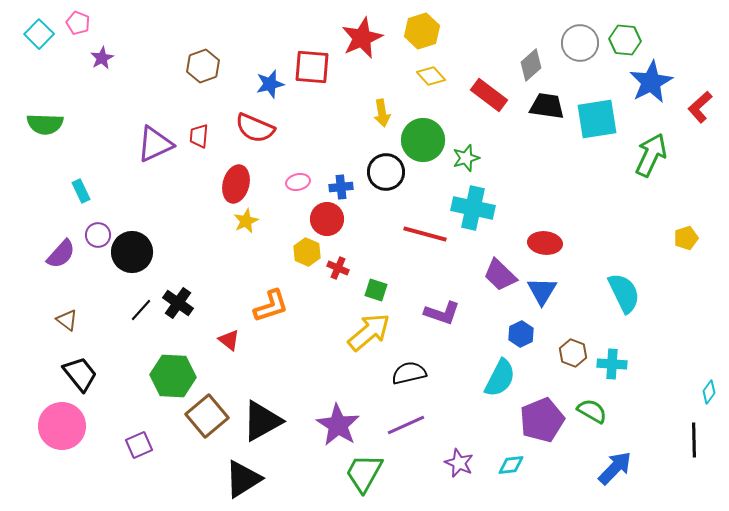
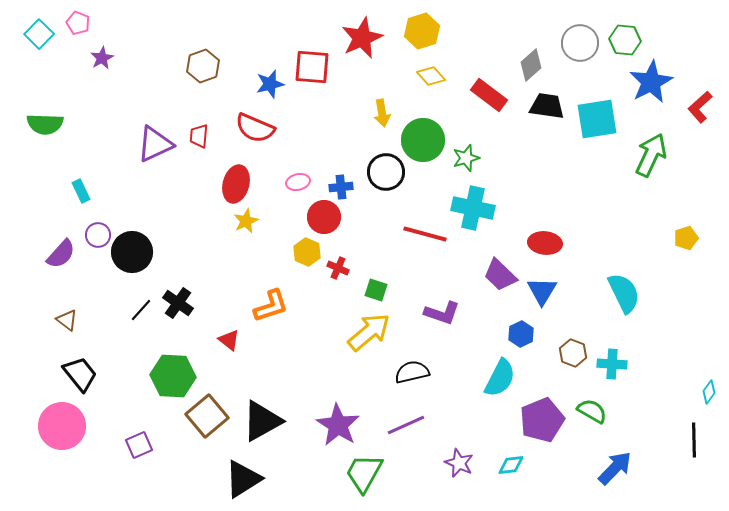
red circle at (327, 219): moved 3 px left, 2 px up
black semicircle at (409, 373): moved 3 px right, 1 px up
